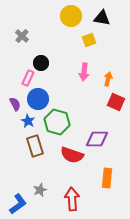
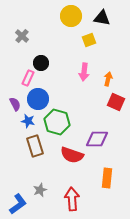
blue star: rotated 16 degrees counterclockwise
